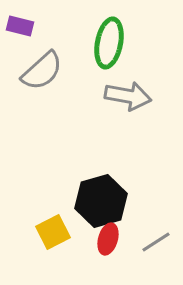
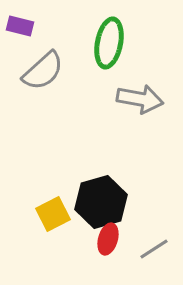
gray semicircle: moved 1 px right
gray arrow: moved 12 px right, 3 px down
black hexagon: moved 1 px down
yellow square: moved 18 px up
gray line: moved 2 px left, 7 px down
